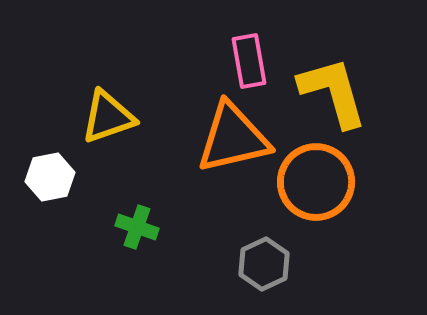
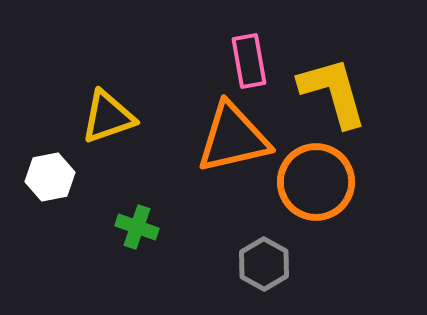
gray hexagon: rotated 6 degrees counterclockwise
